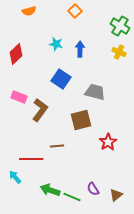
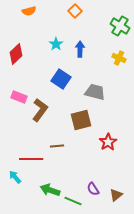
cyan star: rotated 24 degrees clockwise
yellow cross: moved 6 px down
green line: moved 1 px right, 4 px down
